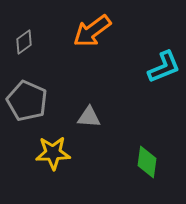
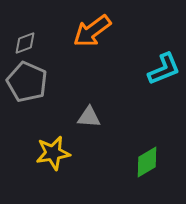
gray diamond: moved 1 px right, 1 px down; rotated 15 degrees clockwise
cyan L-shape: moved 2 px down
gray pentagon: moved 19 px up
yellow star: rotated 8 degrees counterclockwise
green diamond: rotated 52 degrees clockwise
